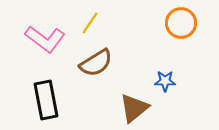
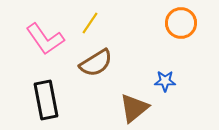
pink L-shape: rotated 18 degrees clockwise
